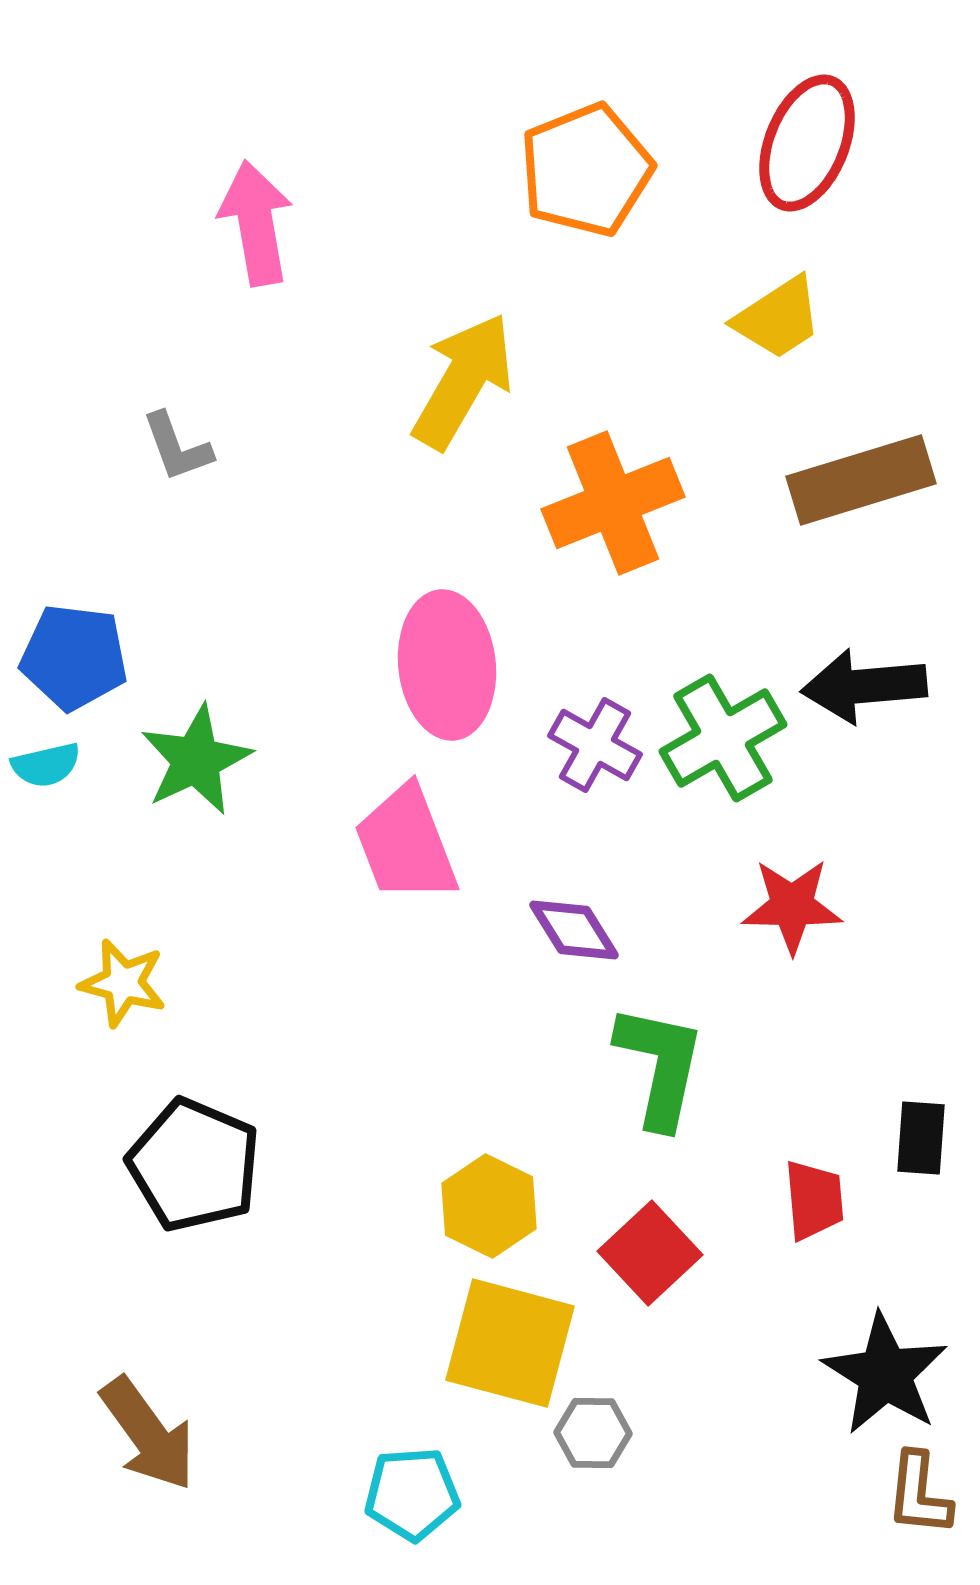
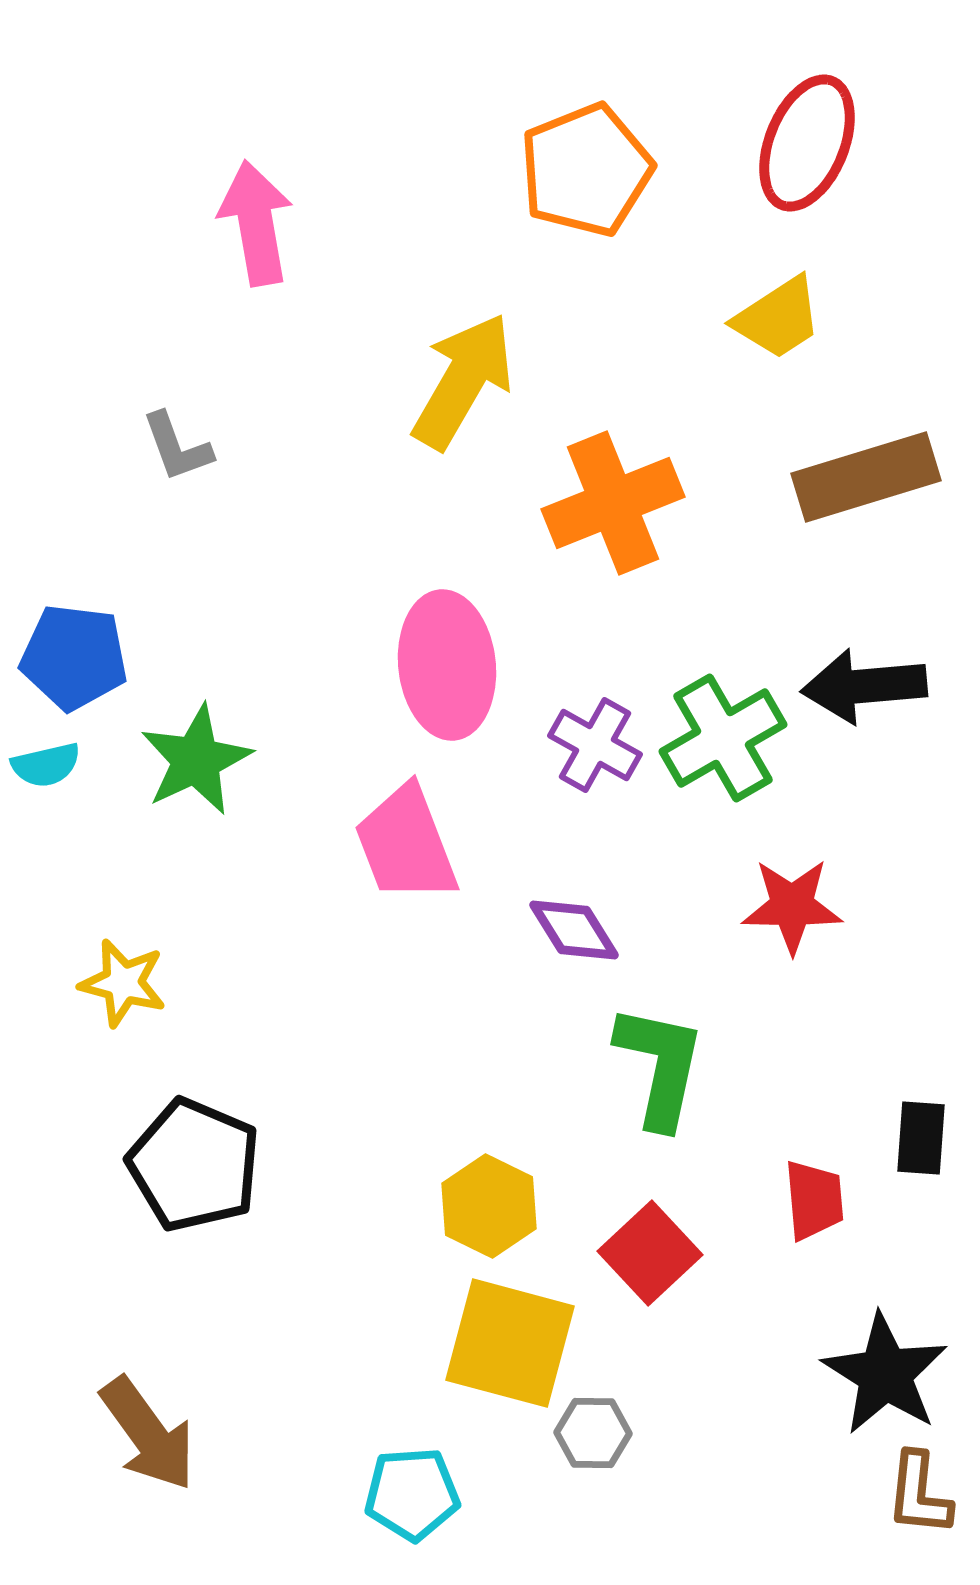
brown rectangle: moved 5 px right, 3 px up
